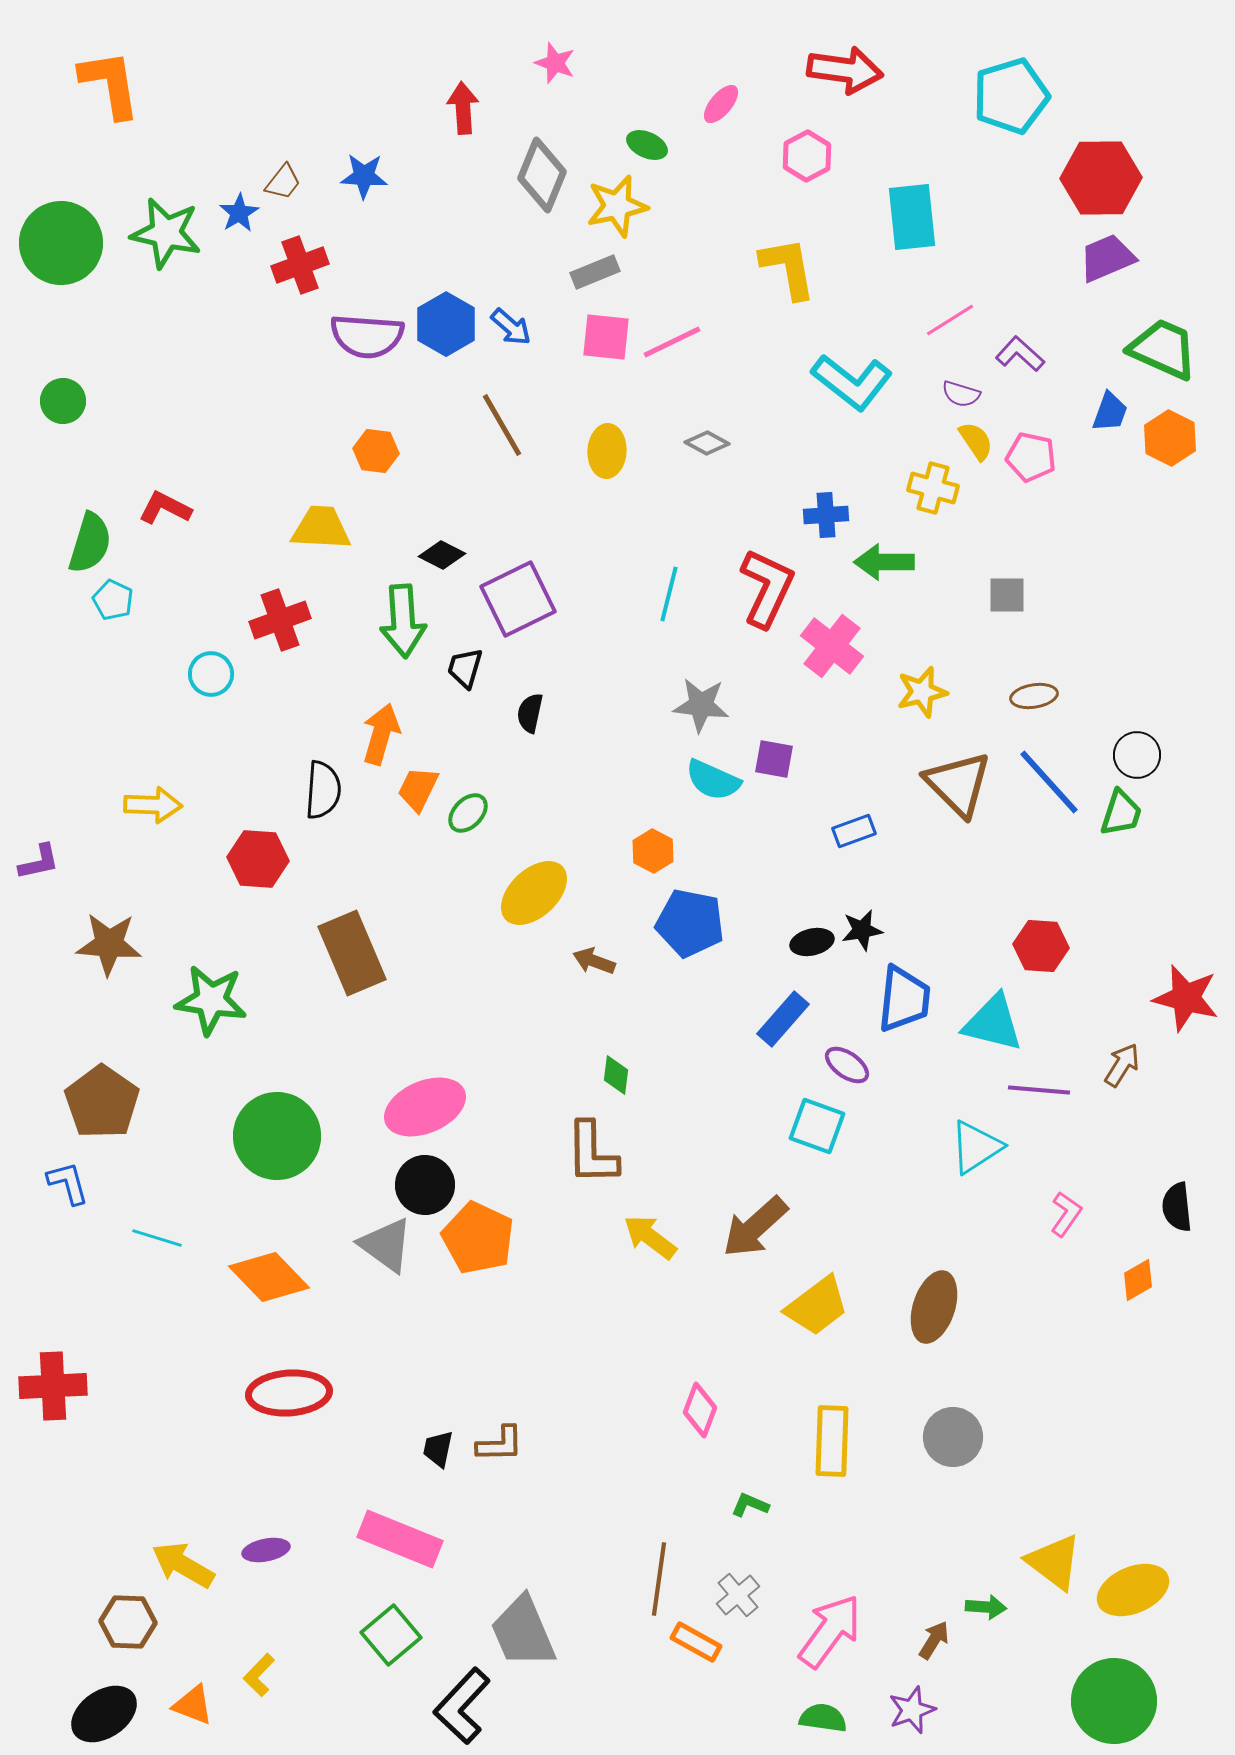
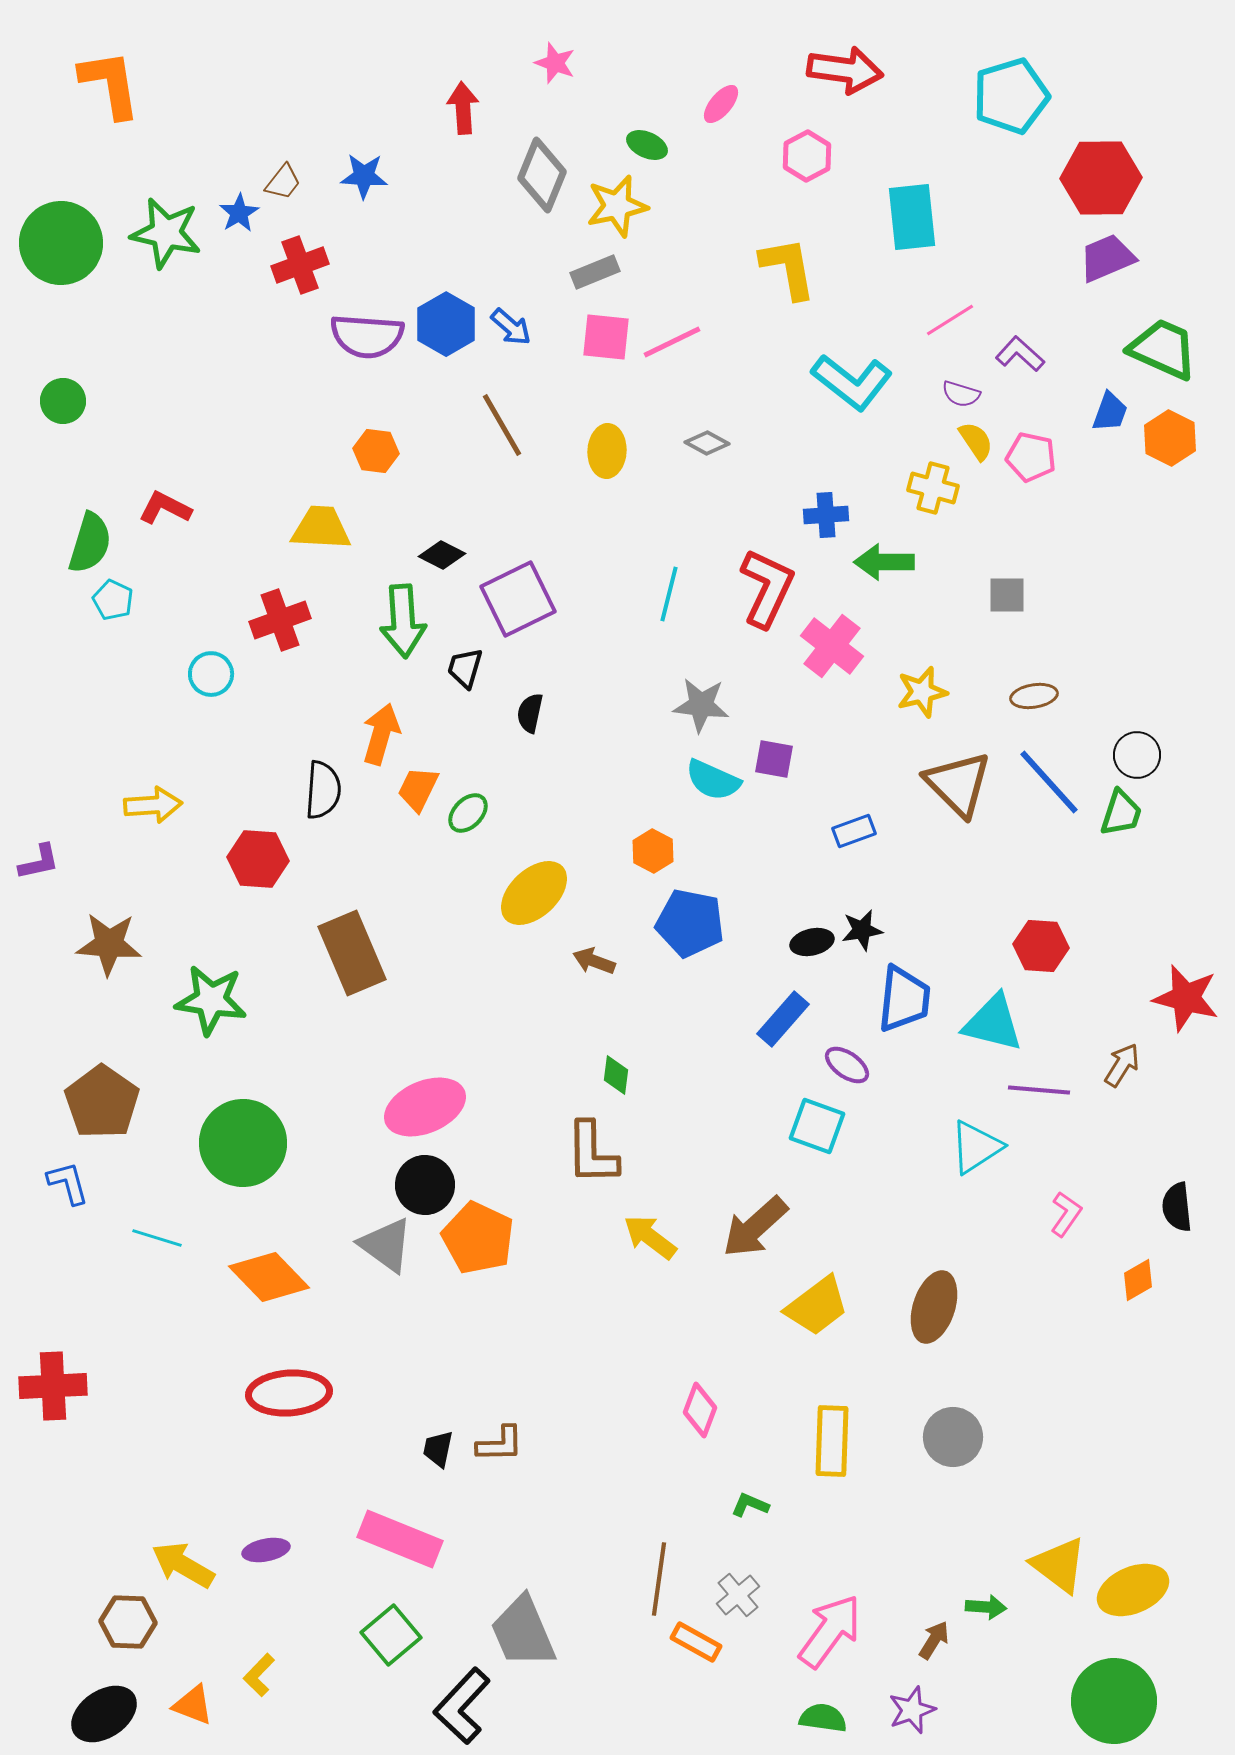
yellow arrow at (153, 805): rotated 6 degrees counterclockwise
green circle at (277, 1136): moved 34 px left, 7 px down
yellow triangle at (1054, 1562): moved 5 px right, 3 px down
